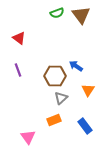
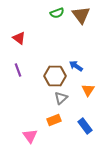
pink triangle: moved 2 px right, 1 px up
